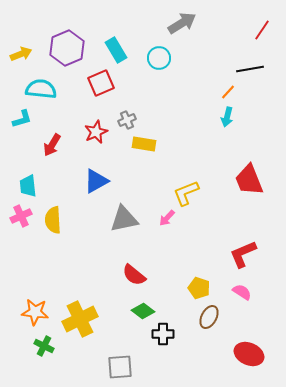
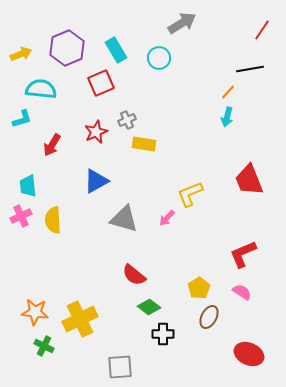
yellow L-shape: moved 4 px right, 1 px down
gray triangle: rotated 28 degrees clockwise
yellow pentagon: rotated 20 degrees clockwise
green diamond: moved 6 px right, 4 px up
